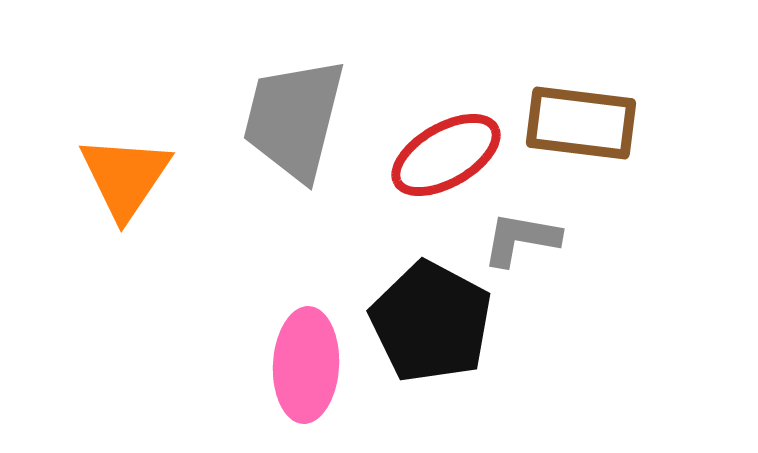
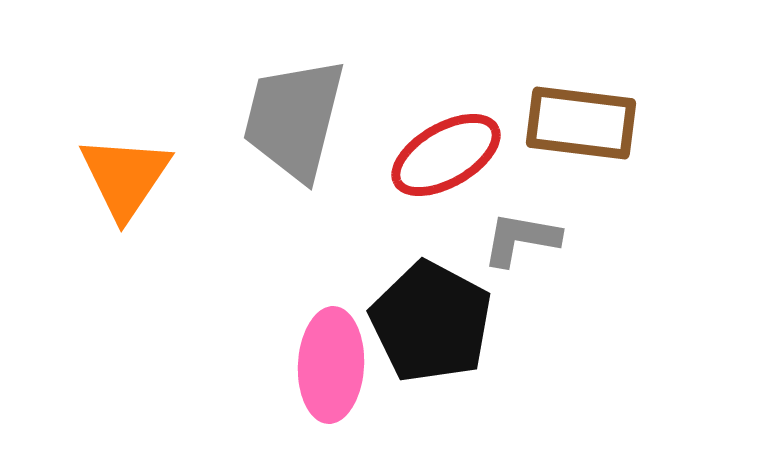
pink ellipse: moved 25 px right
